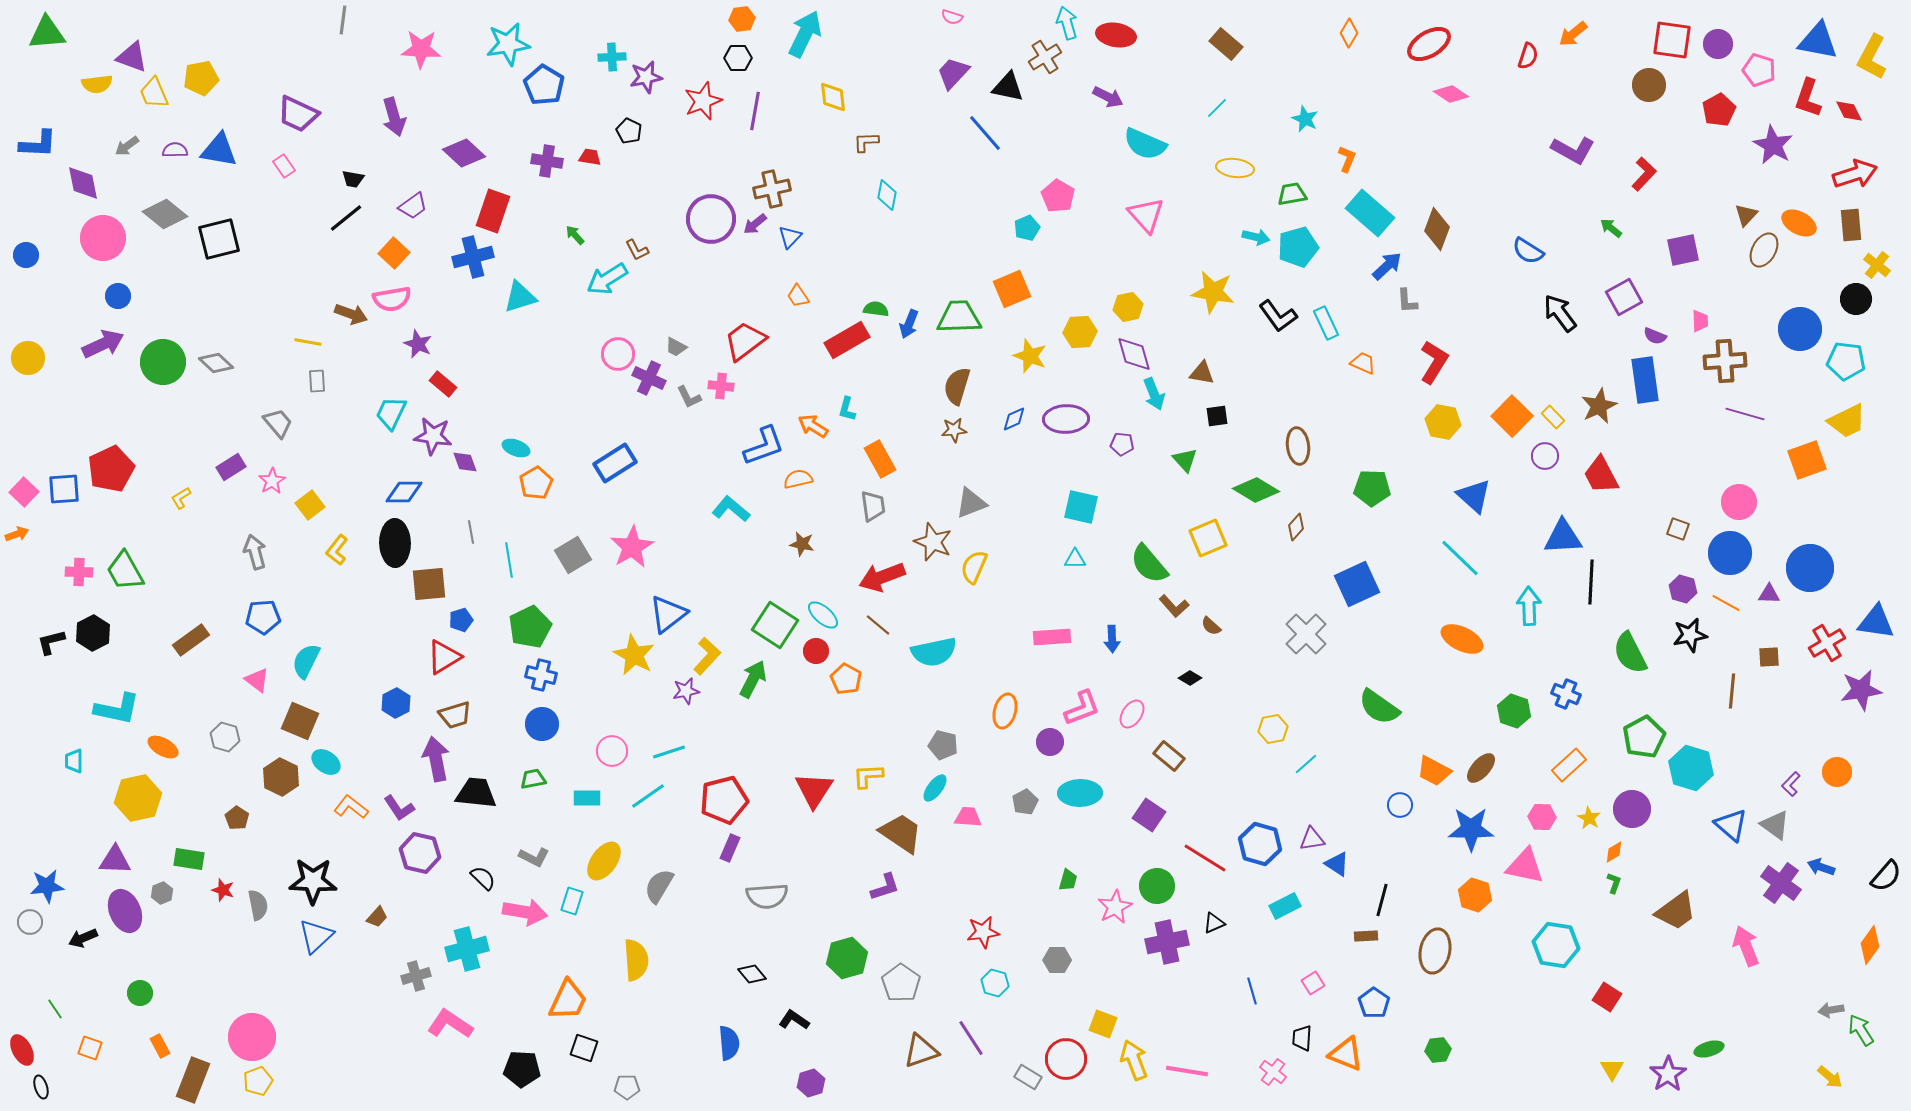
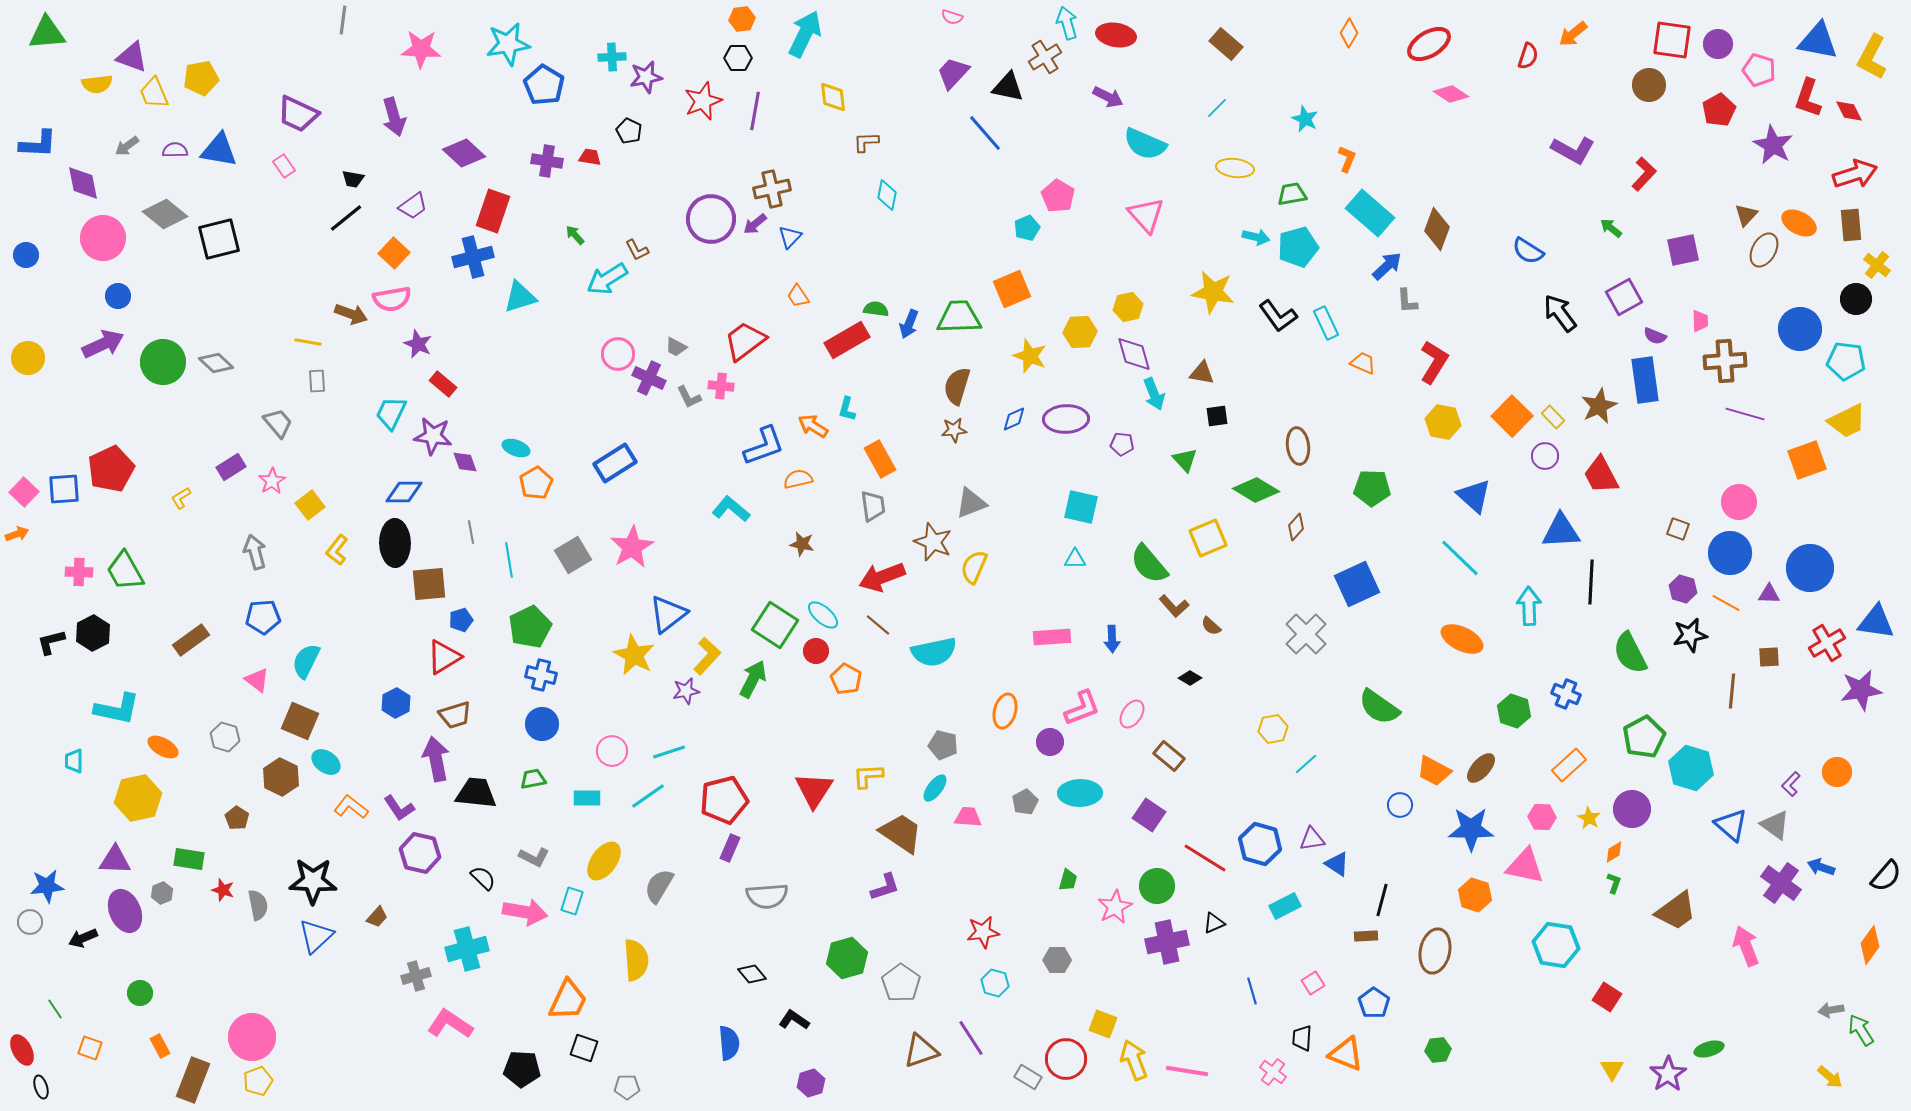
blue triangle at (1563, 537): moved 2 px left, 6 px up
